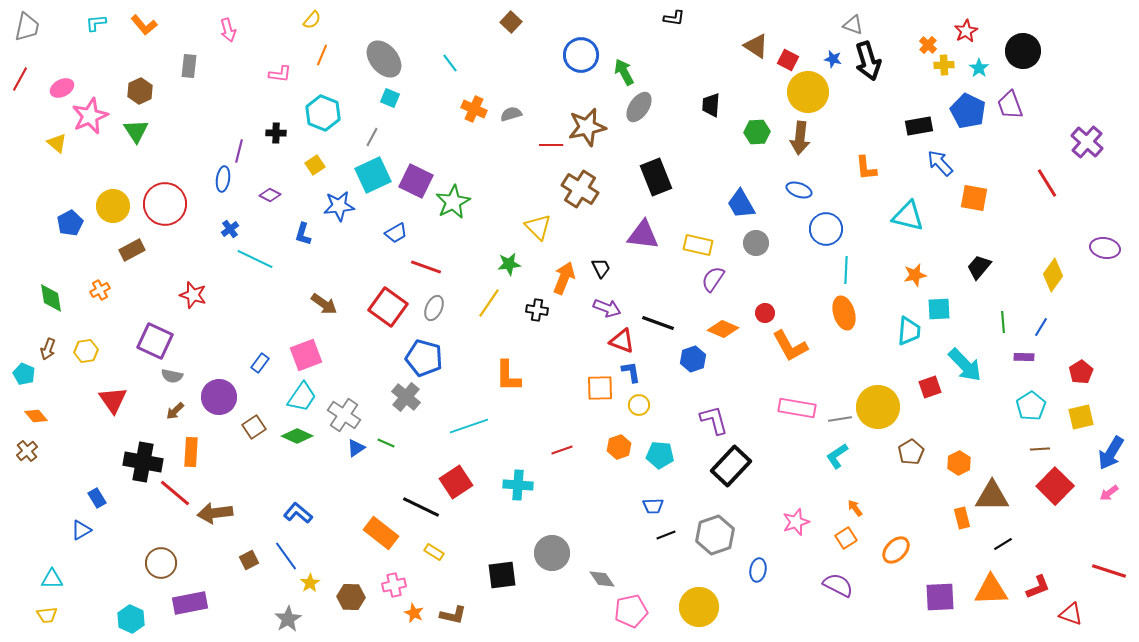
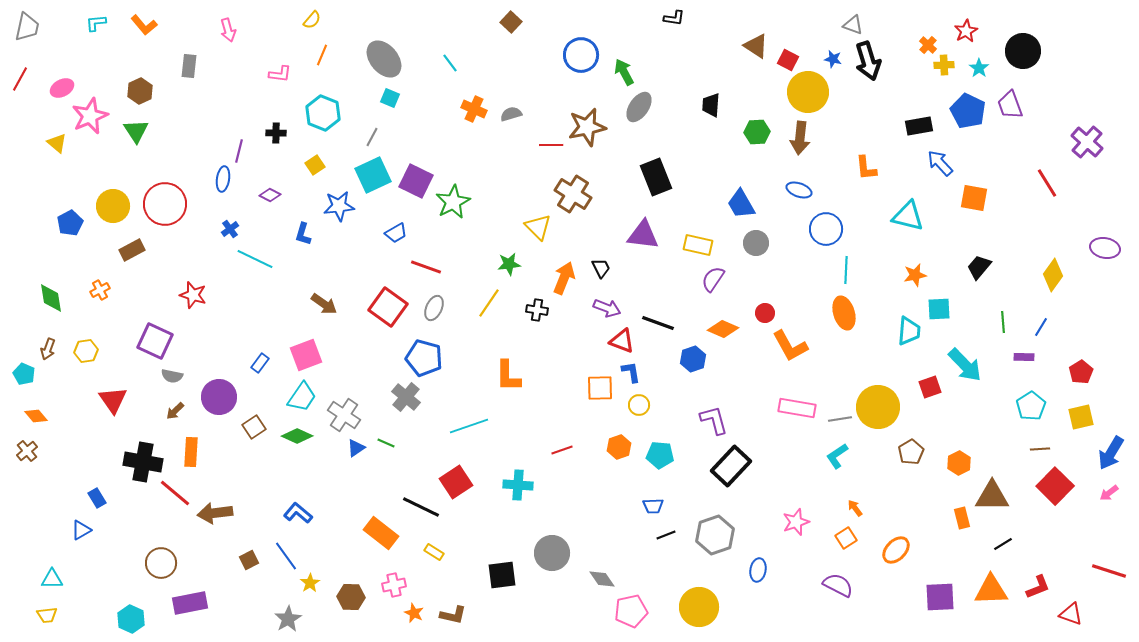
brown cross at (580, 189): moved 7 px left, 5 px down
